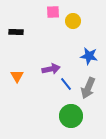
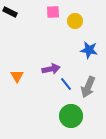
yellow circle: moved 2 px right
black rectangle: moved 6 px left, 20 px up; rotated 24 degrees clockwise
blue star: moved 6 px up
gray arrow: moved 1 px up
